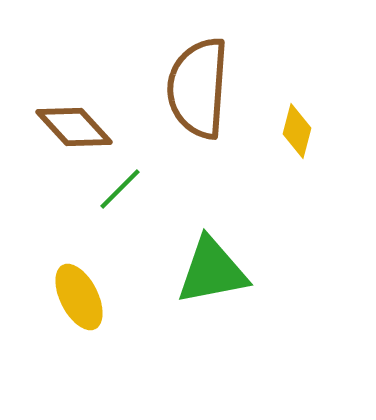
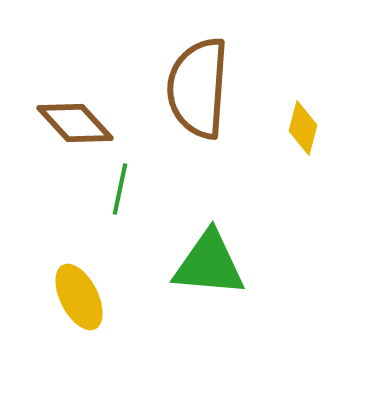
brown diamond: moved 1 px right, 4 px up
yellow diamond: moved 6 px right, 3 px up
green line: rotated 33 degrees counterclockwise
green triangle: moved 3 px left, 7 px up; rotated 16 degrees clockwise
